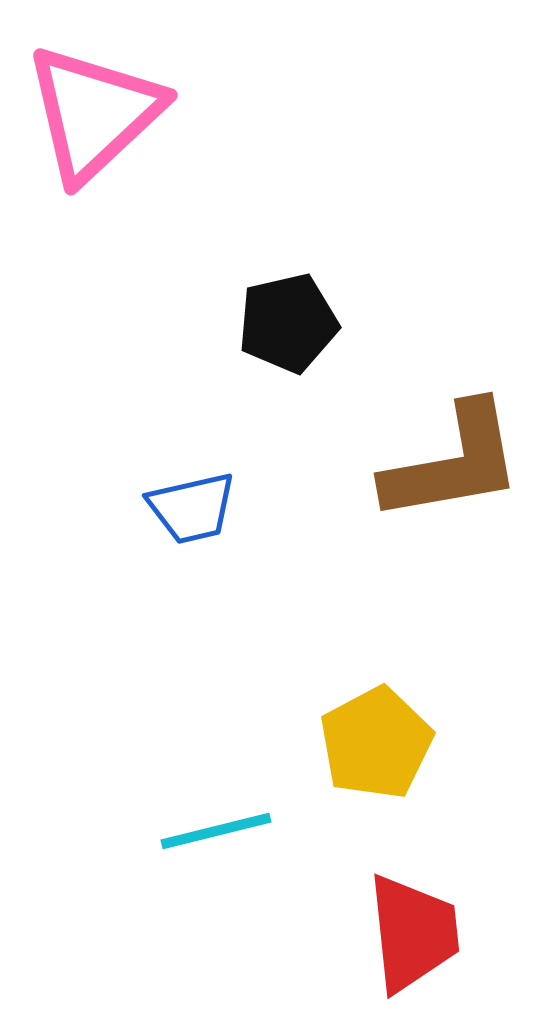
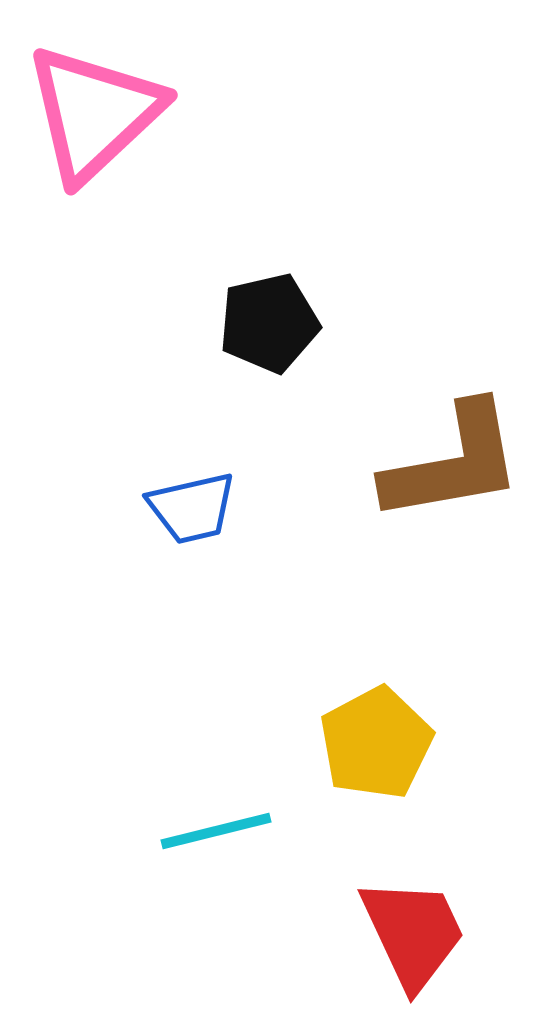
black pentagon: moved 19 px left
red trapezoid: rotated 19 degrees counterclockwise
